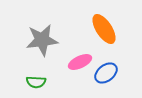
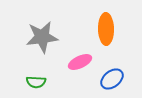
orange ellipse: moved 2 px right; rotated 32 degrees clockwise
gray star: moved 3 px up
blue ellipse: moved 6 px right, 6 px down
